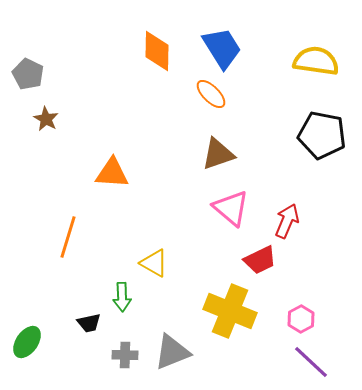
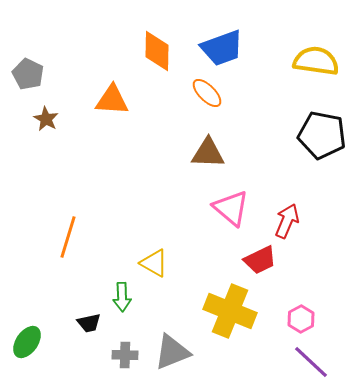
blue trapezoid: rotated 102 degrees clockwise
orange ellipse: moved 4 px left, 1 px up
brown triangle: moved 10 px left, 1 px up; rotated 21 degrees clockwise
orange triangle: moved 73 px up
